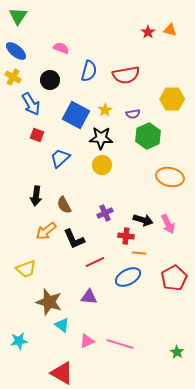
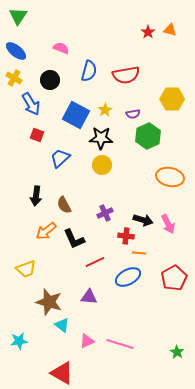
yellow cross at (13, 77): moved 1 px right, 1 px down
